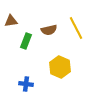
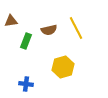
yellow hexagon: moved 3 px right; rotated 20 degrees clockwise
